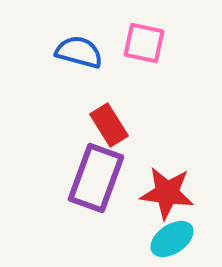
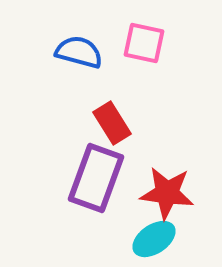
red rectangle: moved 3 px right, 2 px up
cyan ellipse: moved 18 px left
